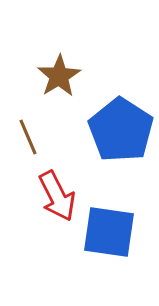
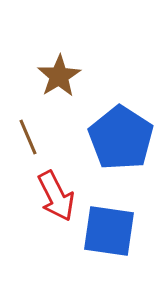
blue pentagon: moved 8 px down
red arrow: moved 1 px left
blue square: moved 1 px up
